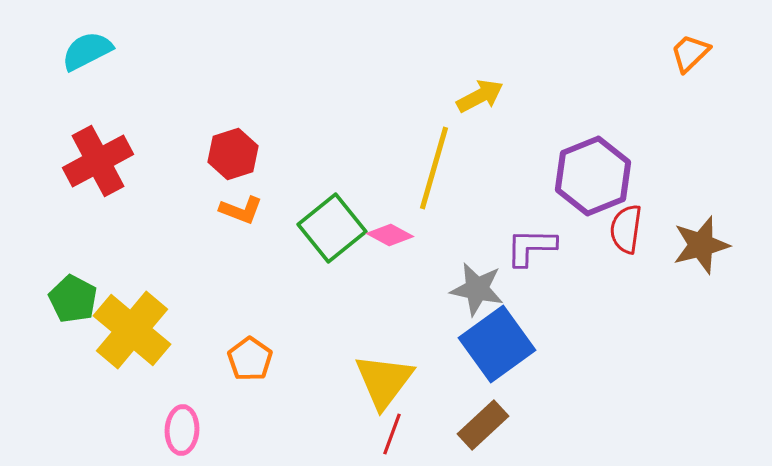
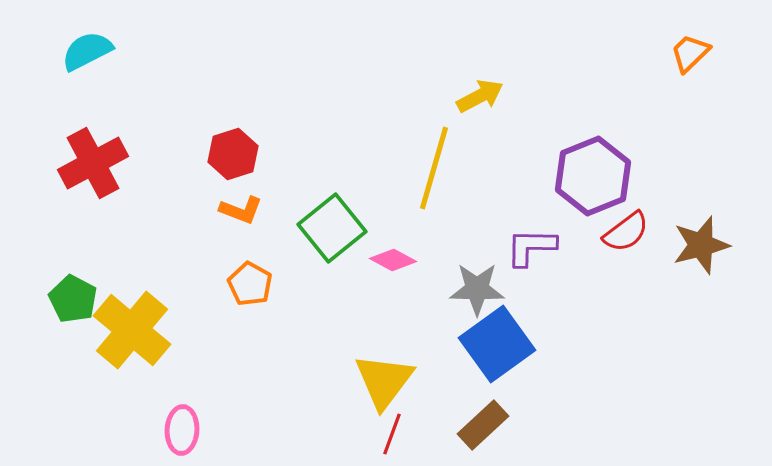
red cross: moved 5 px left, 2 px down
red semicircle: moved 3 px down; rotated 135 degrees counterclockwise
pink diamond: moved 3 px right, 25 px down
gray star: rotated 10 degrees counterclockwise
orange pentagon: moved 75 px up; rotated 6 degrees counterclockwise
